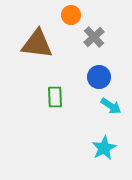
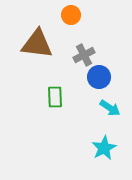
gray cross: moved 10 px left, 18 px down; rotated 15 degrees clockwise
cyan arrow: moved 1 px left, 2 px down
